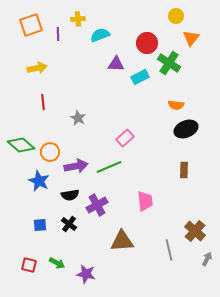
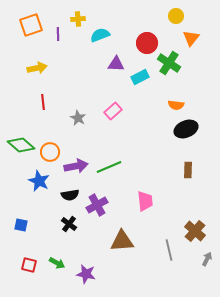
pink rectangle: moved 12 px left, 27 px up
brown rectangle: moved 4 px right
blue square: moved 19 px left; rotated 16 degrees clockwise
